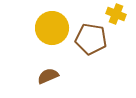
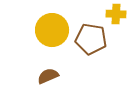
yellow cross: rotated 18 degrees counterclockwise
yellow circle: moved 2 px down
